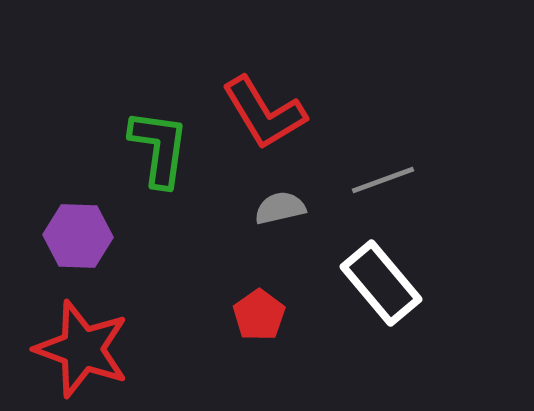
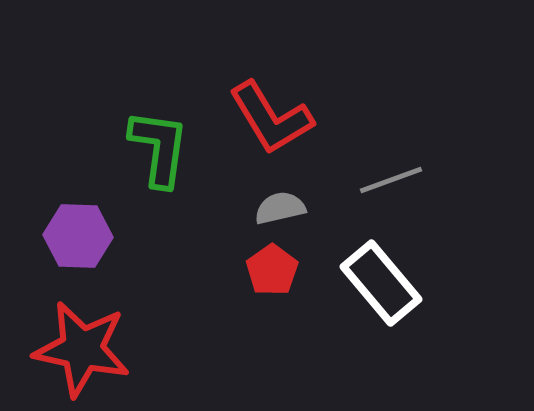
red L-shape: moved 7 px right, 5 px down
gray line: moved 8 px right
red pentagon: moved 13 px right, 45 px up
red star: rotated 8 degrees counterclockwise
